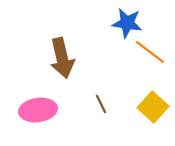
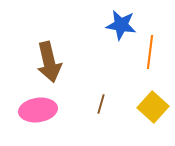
blue star: moved 6 px left, 2 px down
orange line: rotated 60 degrees clockwise
brown arrow: moved 13 px left, 4 px down
brown line: rotated 42 degrees clockwise
